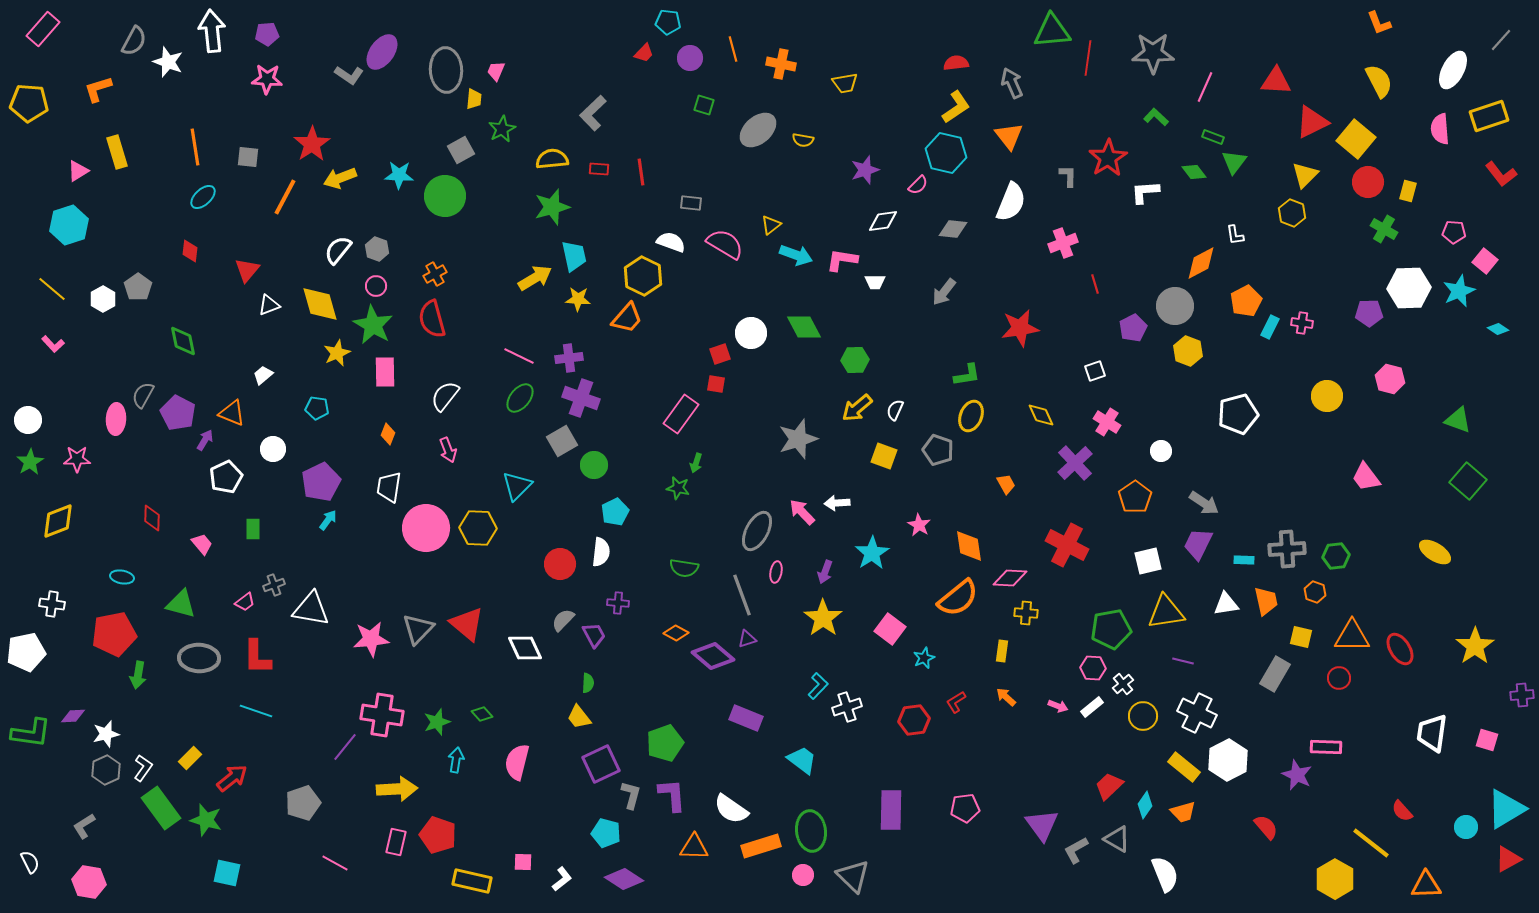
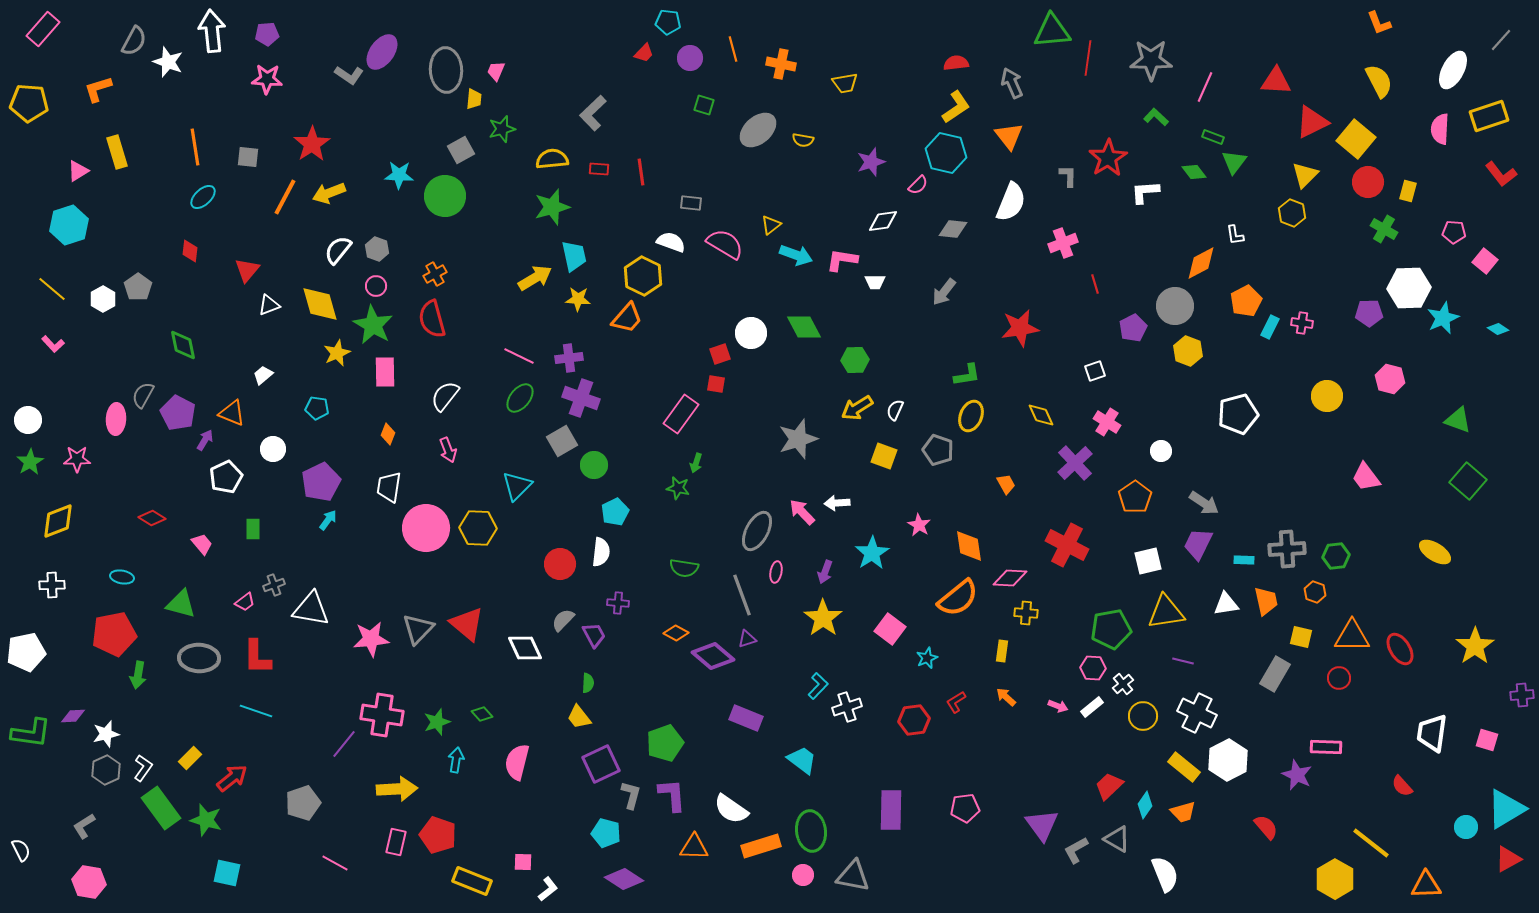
gray star at (1153, 53): moved 2 px left, 7 px down
green star at (502, 129): rotated 12 degrees clockwise
pink semicircle at (1440, 129): rotated 8 degrees clockwise
purple star at (865, 170): moved 6 px right, 8 px up
yellow arrow at (340, 178): moved 11 px left, 15 px down
cyan star at (1459, 291): moved 16 px left, 27 px down
green diamond at (183, 341): moved 4 px down
yellow arrow at (857, 408): rotated 8 degrees clockwise
red diamond at (152, 518): rotated 60 degrees counterclockwise
white cross at (52, 604): moved 19 px up; rotated 10 degrees counterclockwise
cyan star at (924, 658): moved 3 px right
purple line at (345, 747): moved 1 px left, 3 px up
red semicircle at (1402, 811): moved 25 px up
white semicircle at (30, 862): moved 9 px left, 12 px up
gray triangle at (853, 876): rotated 33 degrees counterclockwise
white L-shape at (562, 879): moved 14 px left, 10 px down
yellow rectangle at (472, 881): rotated 9 degrees clockwise
